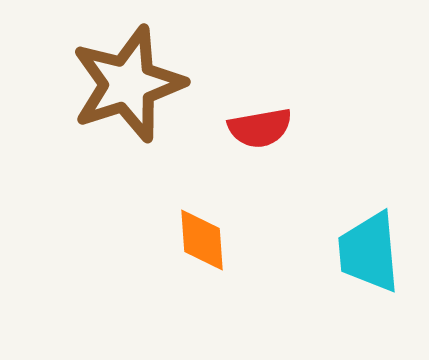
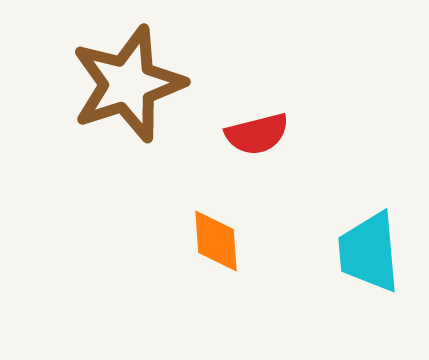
red semicircle: moved 3 px left, 6 px down; rotated 4 degrees counterclockwise
orange diamond: moved 14 px right, 1 px down
